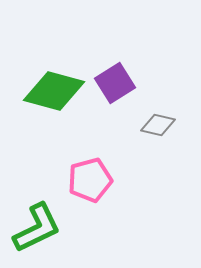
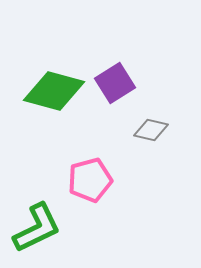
gray diamond: moved 7 px left, 5 px down
